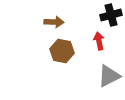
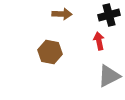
black cross: moved 2 px left
brown arrow: moved 8 px right, 8 px up
brown hexagon: moved 12 px left, 1 px down
